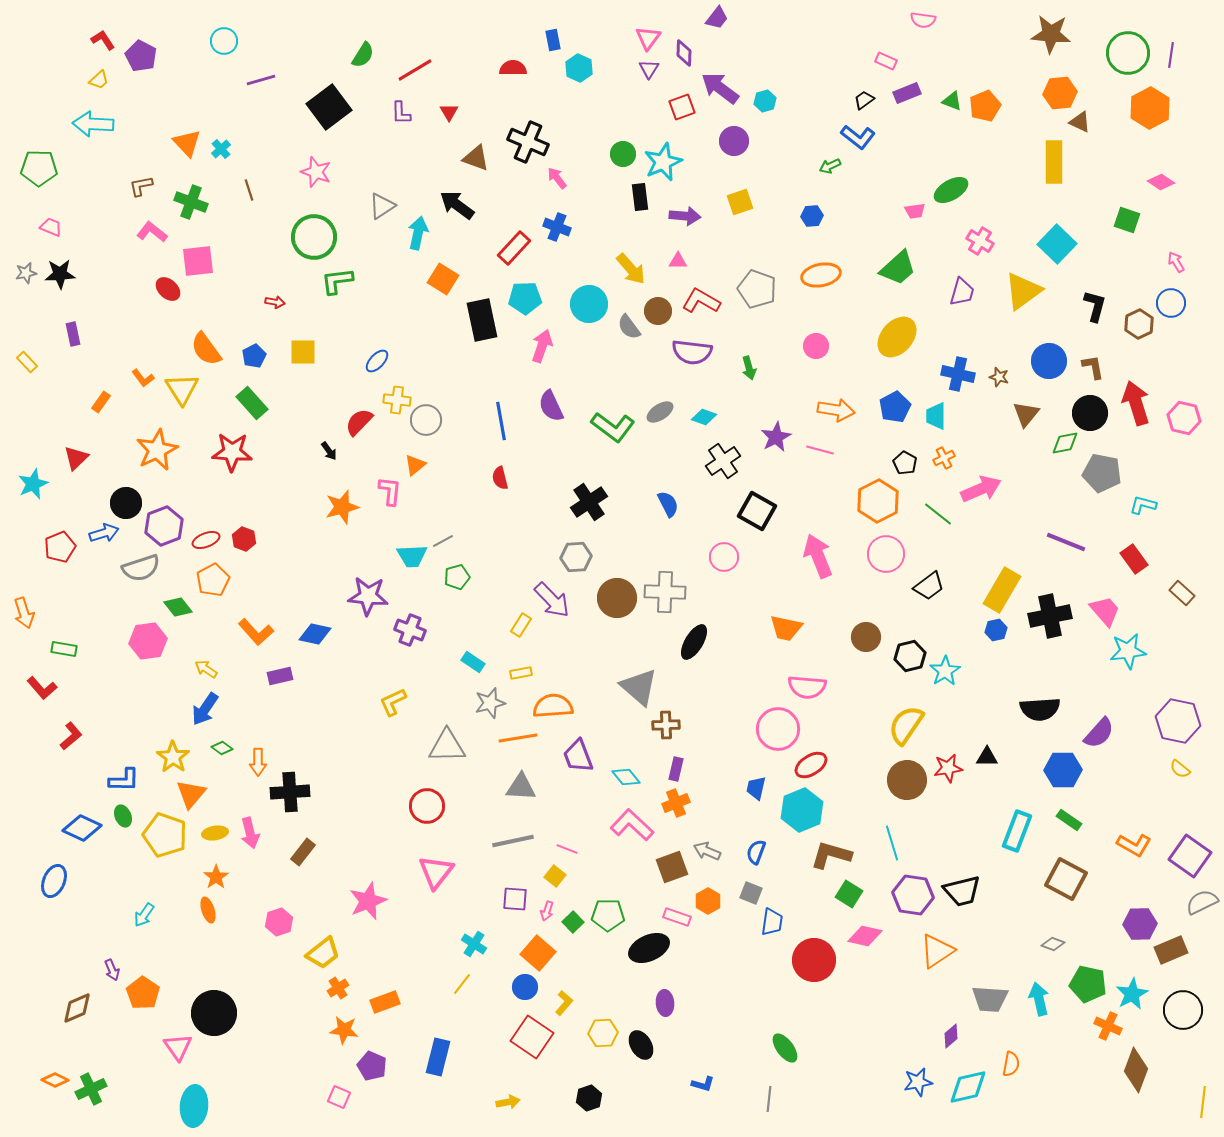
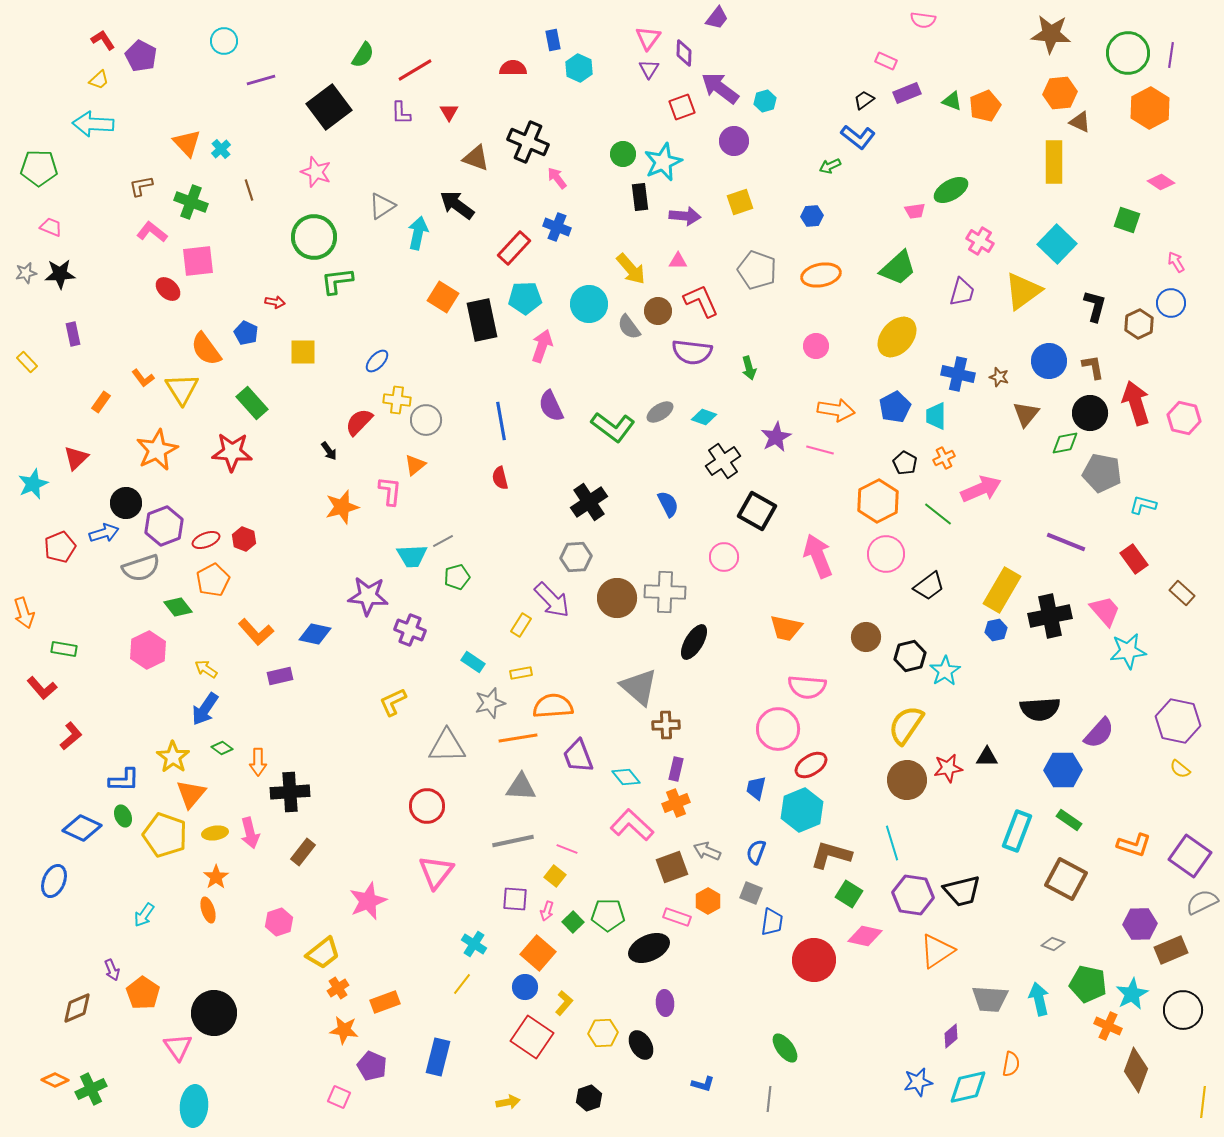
orange square at (443, 279): moved 18 px down
gray pentagon at (757, 289): moved 19 px up
red L-shape at (701, 301): rotated 36 degrees clockwise
blue pentagon at (254, 356): moved 8 px left, 23 px up; rotated 20 degrees counterclockwise
pink hexagon at (148, 641): moved 9 px down; rotated 18 degrees counterclockwise
orange L-shape at (1134, 845): rotated 12 degrees counterclockwise
